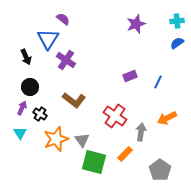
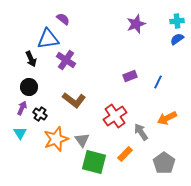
blue triangle: rotated 50 degrees clockwise
blue semicircle: moved 4 px up
black arrow: moved 5 px right, 2 px down
black circle: moved 1 px left
red cross: rotated 20 degrees clockwise
gray arrow: rotated 42 degrees counterclockwise
gray pentagon: moved 4 px right, 7 px up
